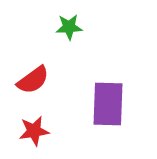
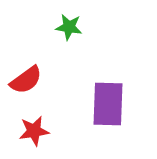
green star: rotated 12 degrees clockwise
red semicircle: moved 7 px left
